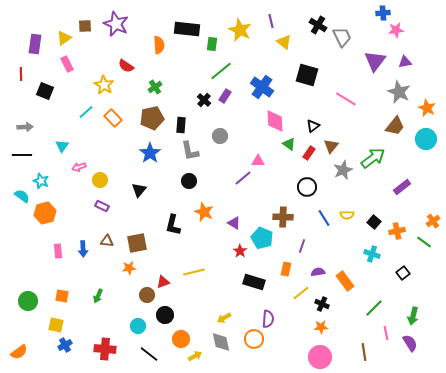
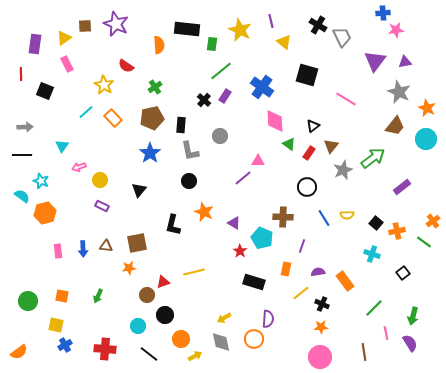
black square at (374, 222): moved 2 px right, 1 px down
brown triangle at (107, 241): moved 1 px left, 5 px down
